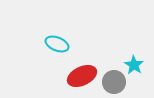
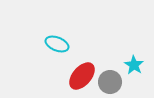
red ellipse: rotated 24 degrees counterclockwise
gray circle: moved 4 px left
